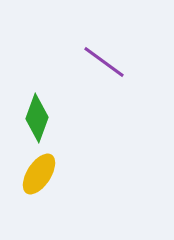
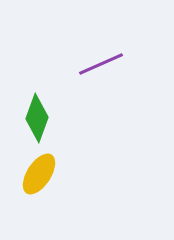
purple line: moved 3 px left, 2 px down; rotated 60 degrees counterclockwise
